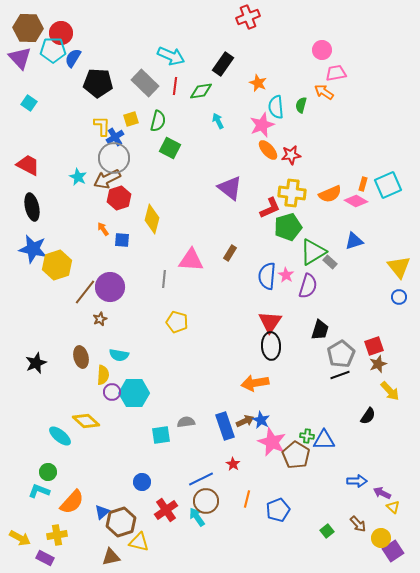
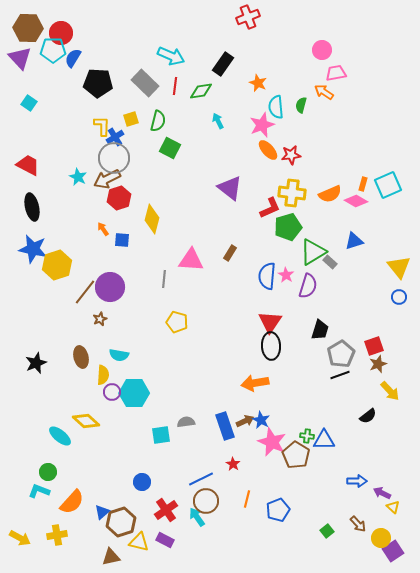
black semicircle at (368, 416): rotated 18 degrees clockwise
purple rectangle at (45, 558): moved 120 px right, 18 px up
